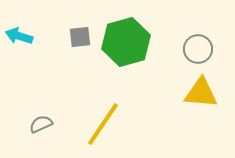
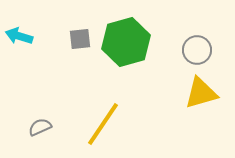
gray square: moved 2 px down
gray circle: moved 1 px left, 1 px down
yellow triangle: rotated 21 degrees counterclockwise
gray semicircle: moved 1 px left, 3 px down
